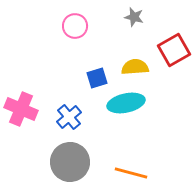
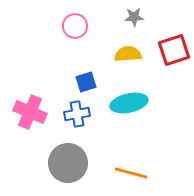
gray star: rotated 18 degrees counterclockwise
red square: rotated 12 degrees clockwise
yellow semicircle: moved 7 px left, 13 px up
blue square: moved 11 px left, 4 px down
cyan ellipse: moved 3 px right
pink cross: moved 9 px right, 3 px down
blue cross: moved 8 px right, 3 px up; rotated 30 degrees clockwise
gray circle: moved 2 px left, 1 px down
